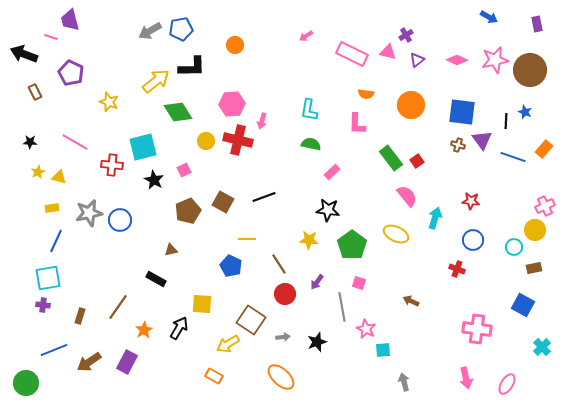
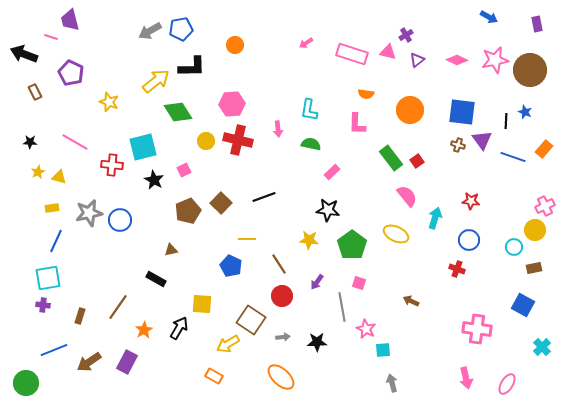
pink arrow at (306, 36): moved 7 px down
pink rectangle at (352, 54): rotated 8 degrees counterclockwise
orange circle at (411, 105): moved 1 px left, 5 px down
pink arrow at (262, 121): moved 16 px right, 8 px down; rotated 21 degrees counterclockwise
brown square at (223, 202): moved 2 px left, 1 px down; rotated 15 degrees clockwise
blue circle at (473, 240): moved 4 px left
red circle at (285, 294): moved 3 px left, 2 px down
black star at (317, 342): rotated 18 degrees clockwise
gray arrow at (404, 382): moved 12 px left, 1 px down
